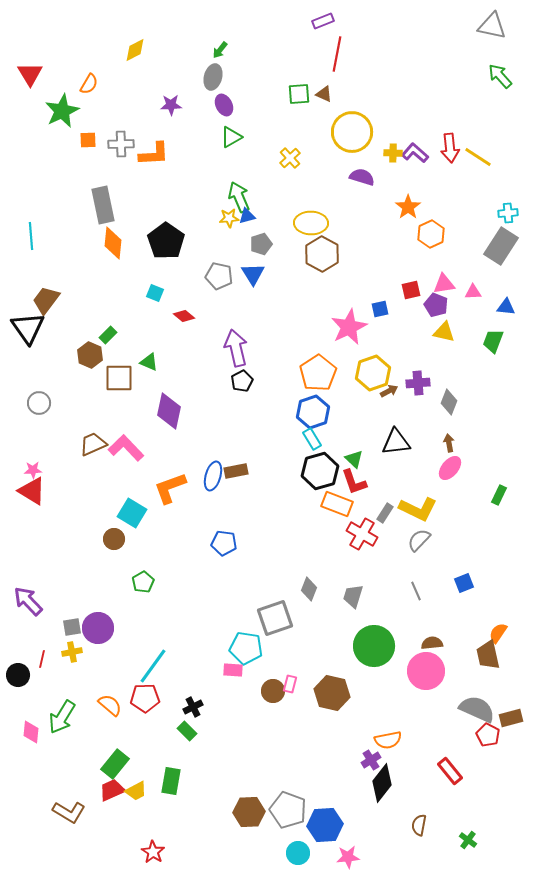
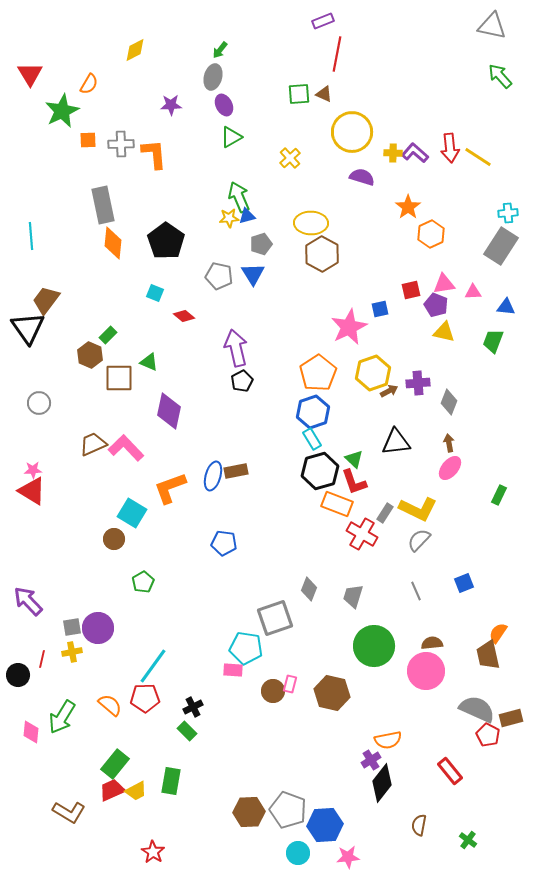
orange L-shape at (154, 154): rotated 92 degrees counterclockwise
